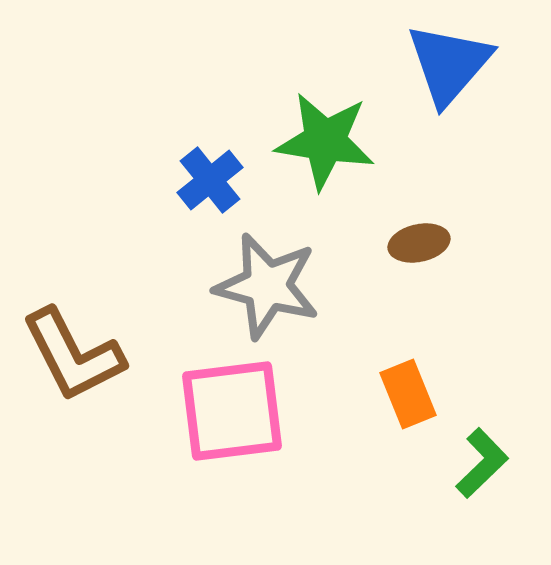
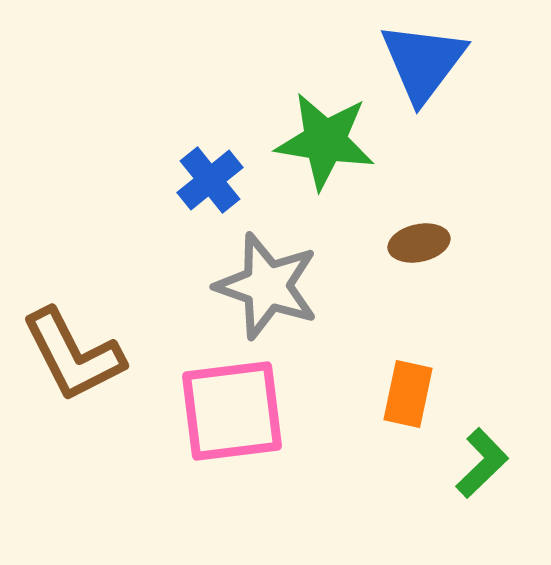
blue triangle: moved 26 px left, 2 px up; rotated 4 degrees counterclockwise
gray star: rotated 4 degrees clockwise
orange rectangle: rotated 34 degrees clockwise
